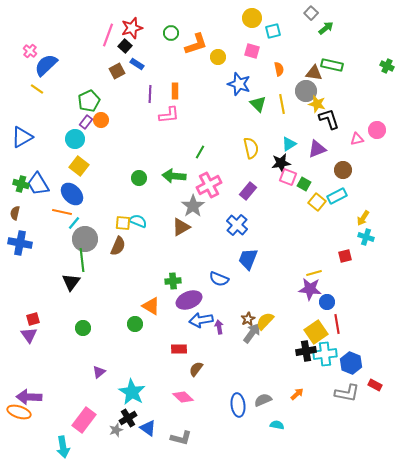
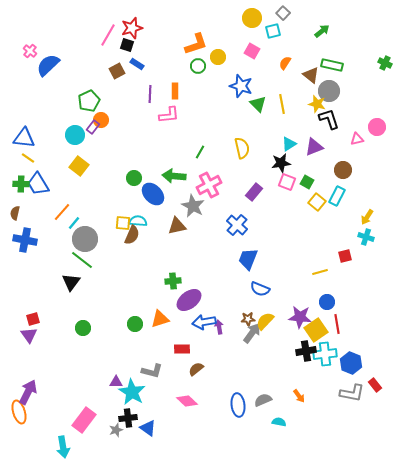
gray square at (311, 13): moved 28 px left
green arrow at (326, 28): moved 4 px left, 3 px down
green circle at (171, 33): moved 27 px right, 33 px down
pink line at (108, 35): rotated 10 degrees clockwise
black square at (125, 46): moved 2 px right, 1 px up; rotated 24 degrees counterclockwise
pink square at (252, 51): rotated 14 degrees clockwise
blue semicircle at (46, 65): moved 2 px right
green cross at (387, 66): moved 2 px left, 3 px up
orange semicircle at (279, 69): moved 6 px right, 6 px up; rotated 136 degrees counterclockwise
brown triangle at (314, 73): moved 3 px left, 2 px down; rotated 30 degrees clockwise
blue star at (239, 84): moved 2 px right, 2 px down
yellow line at (37, 89): moved 9 px left, 69 px down
gray circle at (306, 91): moved 23 px right
purple rectangle at (86, 122): moved 7 px right, 5 px down
pink circle at (377, 130): moved 3 px up
blue triangle at (22, 137): moved 2 px right, 1 px down; rotated 35 degrees clockwise
cyan circle at (75, 139): moved 4 px up
yellow semicircle at (251, 148): moved 9 px left
purple triangle at (317, 149): moved 3 px left, 2 px up
pink square at (288, 177): moved 1 px left, 5 px down
green circle at (139, 178): moved 5 px left
green cross at (21, 184): rotated 14 degrees counterclockwise
green square at (304, 184): moved 3 px right, 2 px up
purple rectangle at (248, 191): moved 6 px right, 1 px down
blue ellipse at (72, 194): moved 81 px right
cyan rectangle at (337, 196): rotated 36 degrees counterclockwise
gray star at (193, 206): rotated 10 degrees counterclockwise
orange line at (62, 212): rotated 60 degrees counterclockwise
yellow arrow at (363, 218): moved 4 px right, 1 px up
cyan semicircle at (138, 221): rotated 18 degrees counterclockwise
brown triangle at (181, 227): moved 4 px left, 1 px up; rotated 18 degrees clockwise
blue cross at (20, 243): moved 5 px right, 3 px up
brown semicircle at (118, 246): moved 14 px right, 11 px up
green line at (82, 260): rotated 45 degrees counterclockwise
yellow line at (314, 273): moved 6 px right, 1 px up
blue semicircle at (219, 279): moved 41 px right, 10 px down
purple star at (310, 289): moved 10 px left, 28 px down
purple ellipse at (189, 300): rotated 15 degrees counterclockwise
orange triangle at (151, 306): moved 9 px right, 13 px down; rotated 48 degrees counterclockwise
brown star at (248, 319): rotated 24 degrees clockwise
blue arrow at (201, 320): moved 3 px right, 2 px down
yellow square at (316, 332): moved 2 px up
red rectangle at (179, 349): moved 3 px right
brown semicircle at (196, 369): rotated 14 degrees clockwise
purple triangle at (99, 372): moved 17 px right, 10 px down; rotated 40 degrees clockwise
red rectangle at (375, 385): rotated 24 degrees clockwise
gray L-shape at (347, 393): moved 5 px right
orange arrow at (297, 394): moved 2 px right, 2 px down; rotated 96 degrees clockwise
purple arrow at (29, 397): moved 1 px left, 5 px up; rotated 115 degrees clockwise
pink diamond at (183, 397): moved 4 px right, 4 px down
orange ellipse at (19, 412): rotated 55 degrees clockwise
black cross at (128, 418): rotated 24 degrees clockwise
cyan semicircle at (277, 425): moved 2 px right, 3 px up
gray L-shape at (181, 438): moved 29 px left, 67 px up
